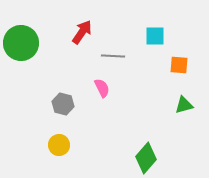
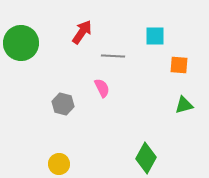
yellow circle: moved 19 px down
green diamond: rotated 12 degrees counterclockwise
